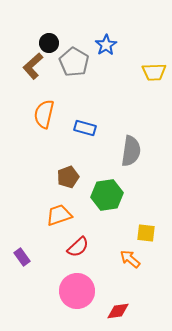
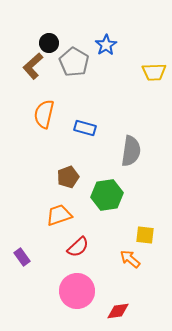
yellow square: moved 1 px left, 2 px down
